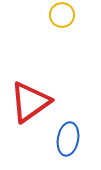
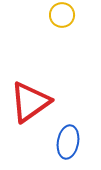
blue ellipse: moved 3 px down
